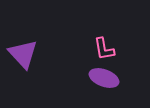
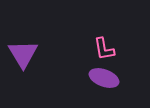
purple triangle: rotated 12 degrees clockwise
